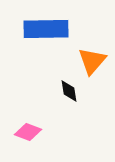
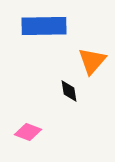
blue rectangle: moved 2 px left, 3 px up
